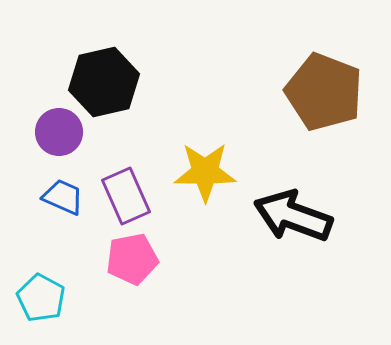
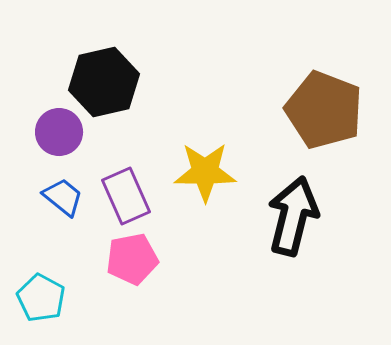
brown pentagon: moved 18 px down
blue trapezoid: rotated 15 degrees clockwise
black arrow: rotated 84 degrees clockwise
